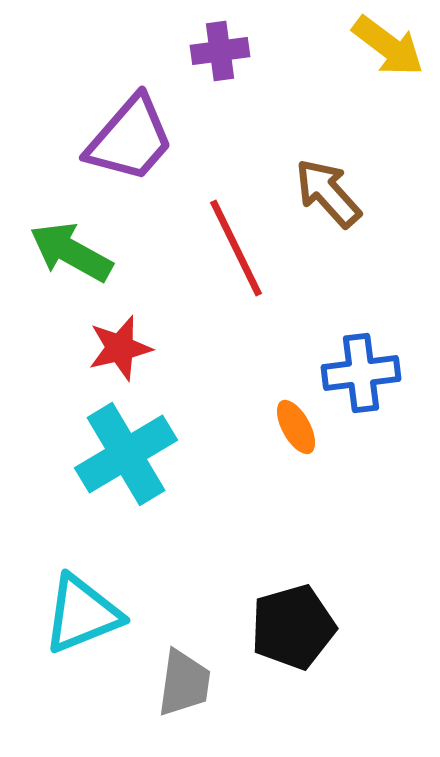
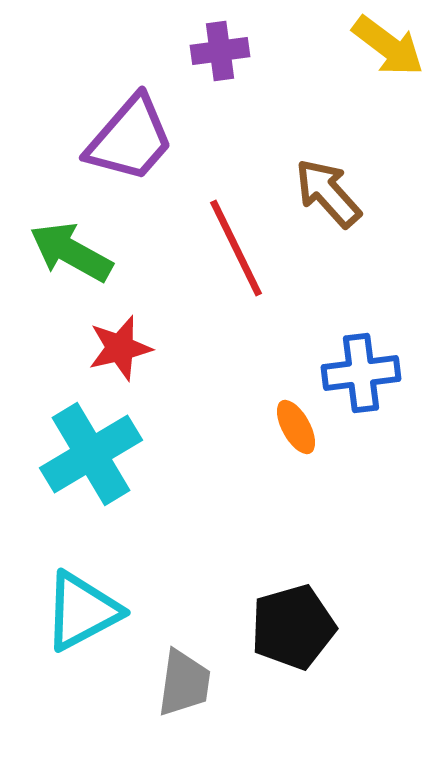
cyan cross: moved 35 px left
cyan triangle: moved 3 px up; rotated 6 degrees counterclockwise
